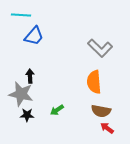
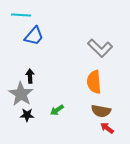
gray star: rotated 20 degrees clockwise
